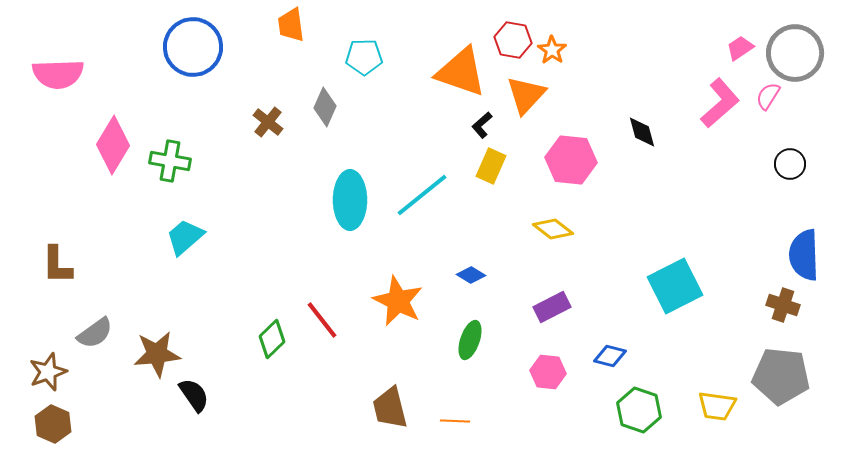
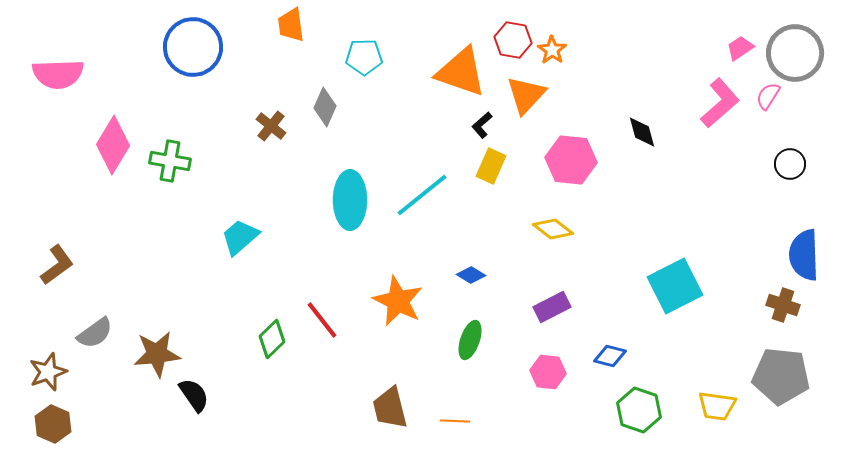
brown cross at (268, 122): moved 3 px right, 4 px down
cyan trapezoid at (185, 237): moved 55 px right
brown L-shape at (57, 265): rotated 126 degrees counterclockwise
